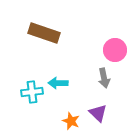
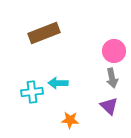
brown rectangle: rotated 40 degrees counterclockwise
pink circle: moved 1 px left, 1 px down
gray arrow: moved 8 px right
purple triangle: moved 11 px right, 7 px up
orange star: moved 1 px left, 1 px up; rotated 18 degrees counterclockwise
